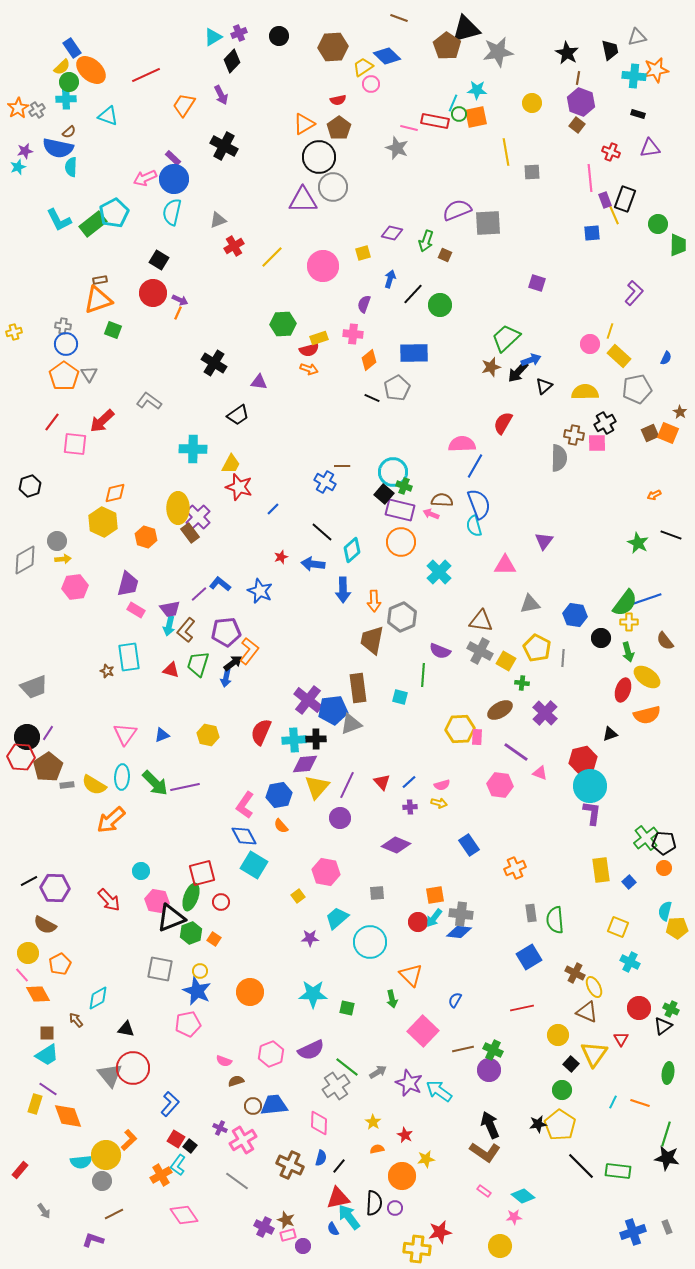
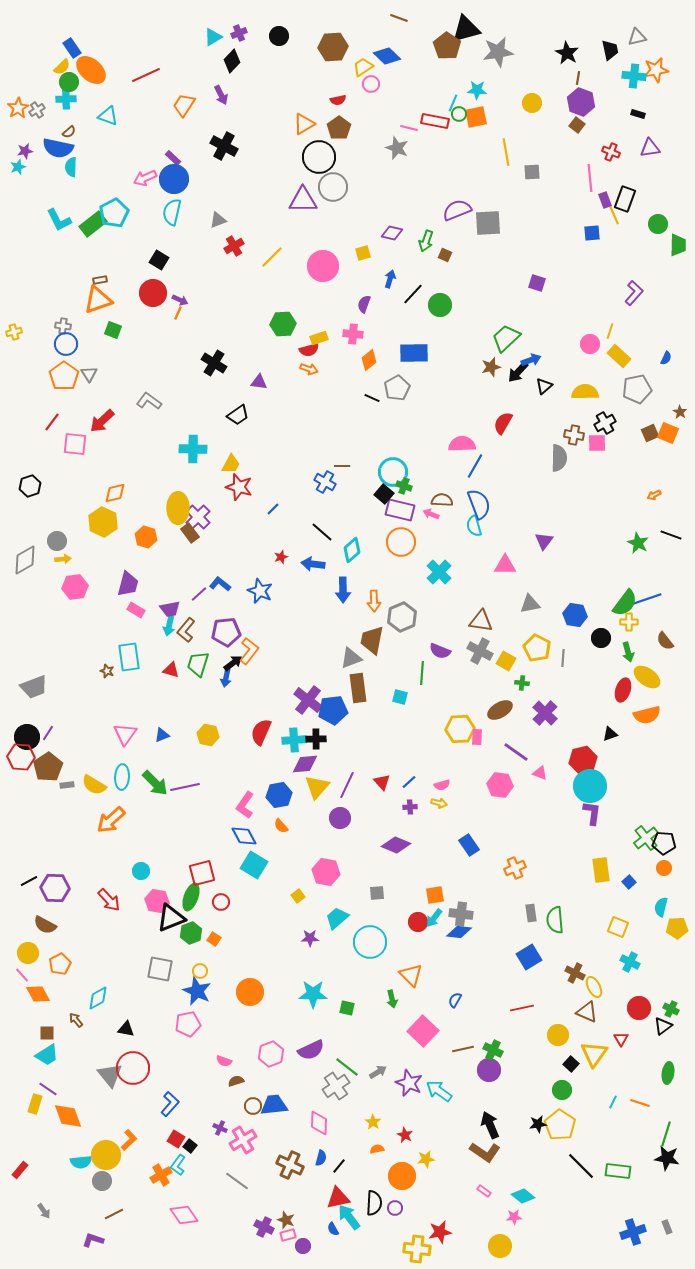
green line at (423, 675): moved 1 px left, 2 px up
gray triangle at (351, 724): moved 66 px up
cyan semicircle at (665, 911): moved 4 px left, 4 px up
